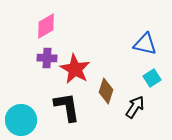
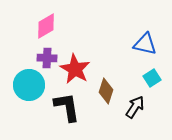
cyan circle: moved 8 px right, 35 px up
